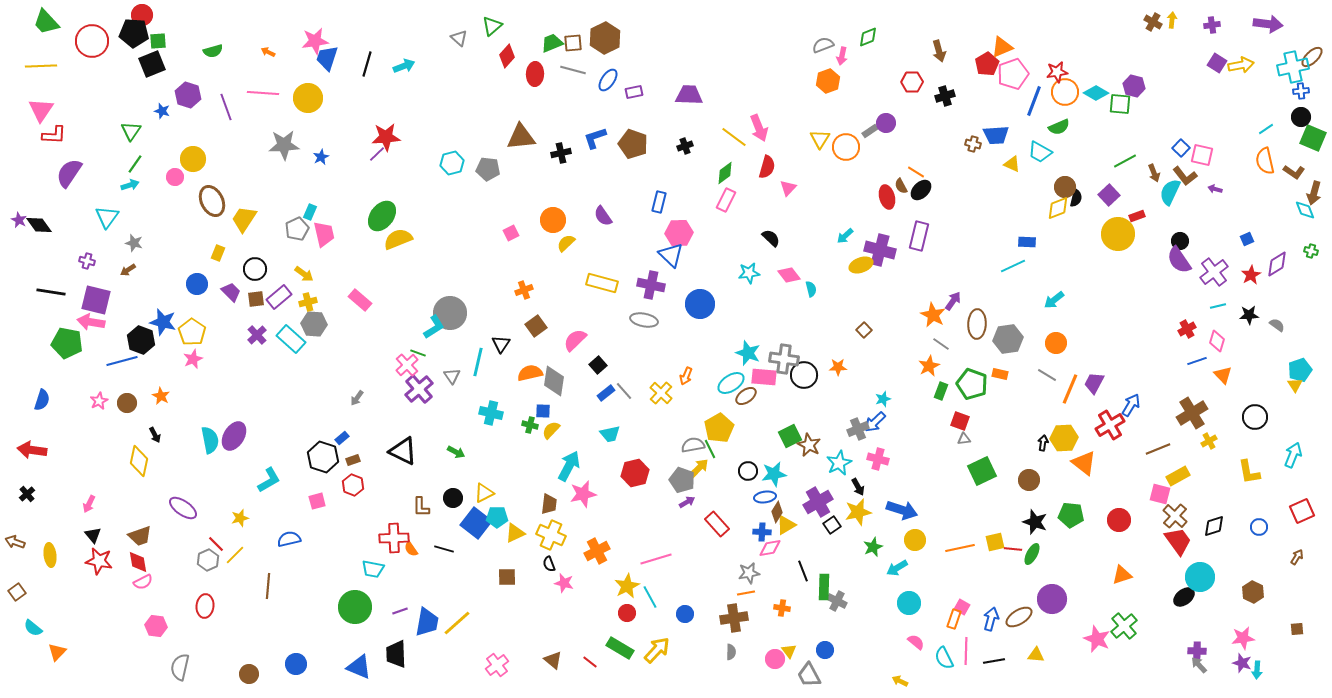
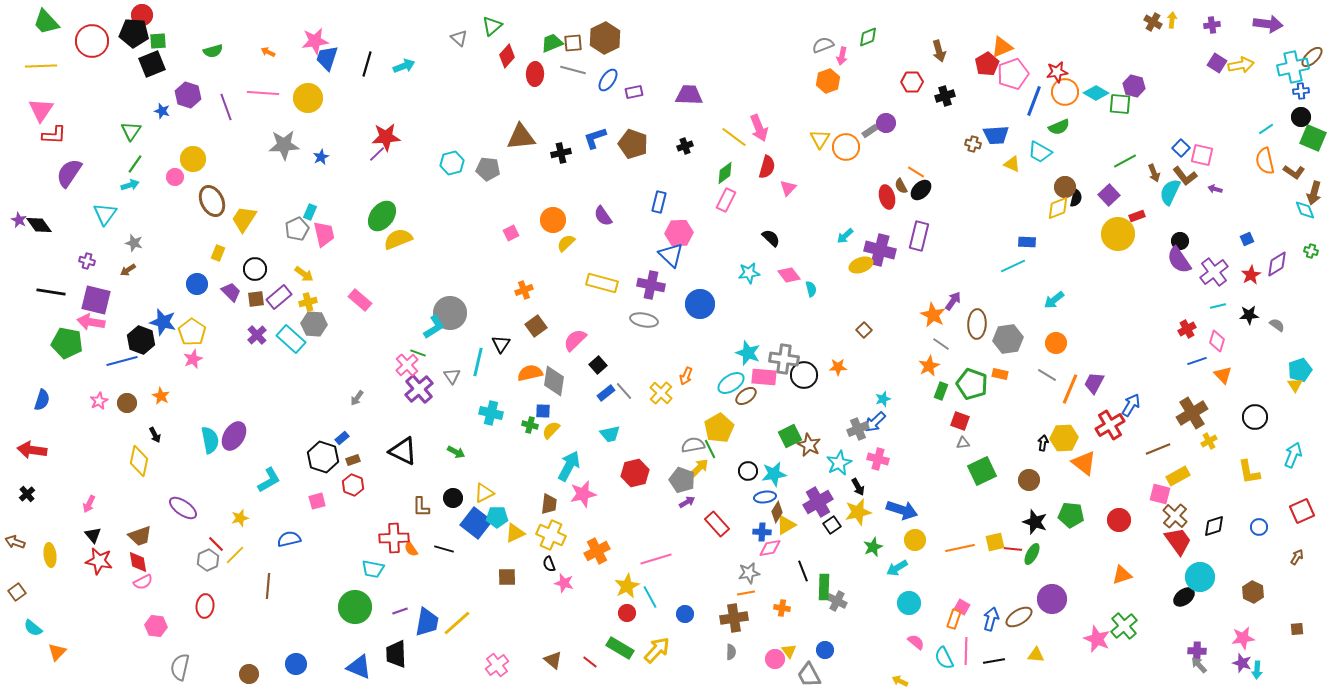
cyan triangle at (107, 217): moved 2 px left, 3 px up
gray triangle at (964, 439): moved 1 px left, 4 px down
